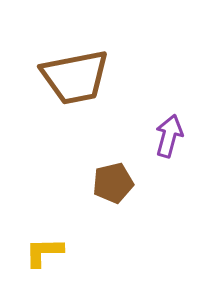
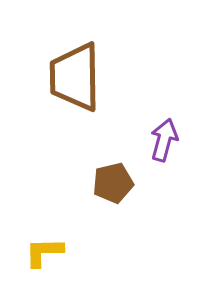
brown trapezoid: rotated 100 degrees clockwise
purple arrow: moved 5 px left, 4 px down
